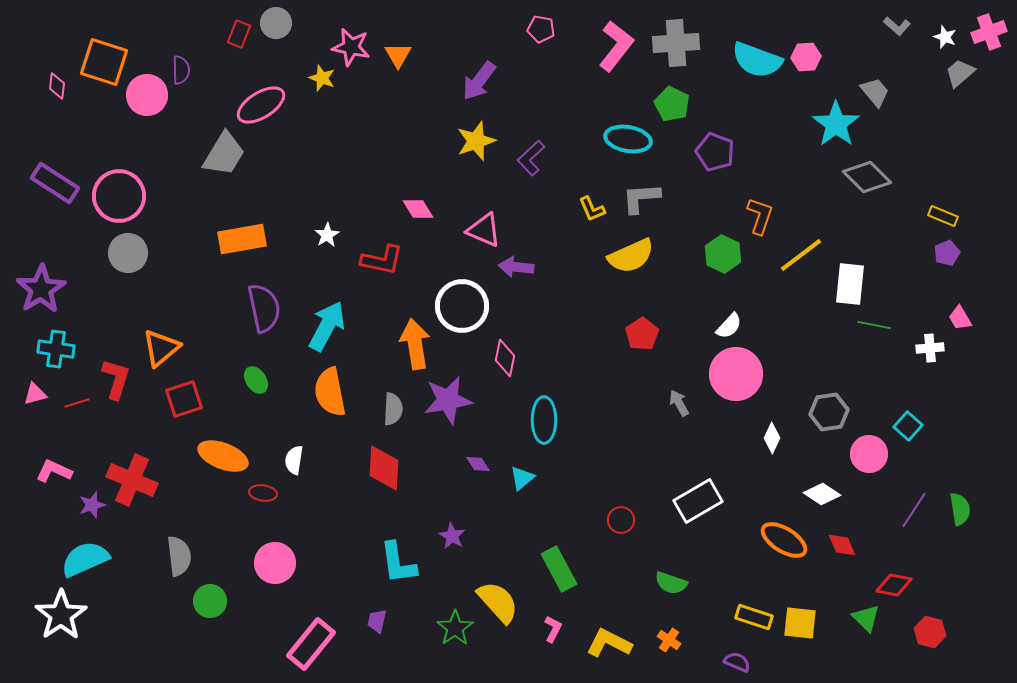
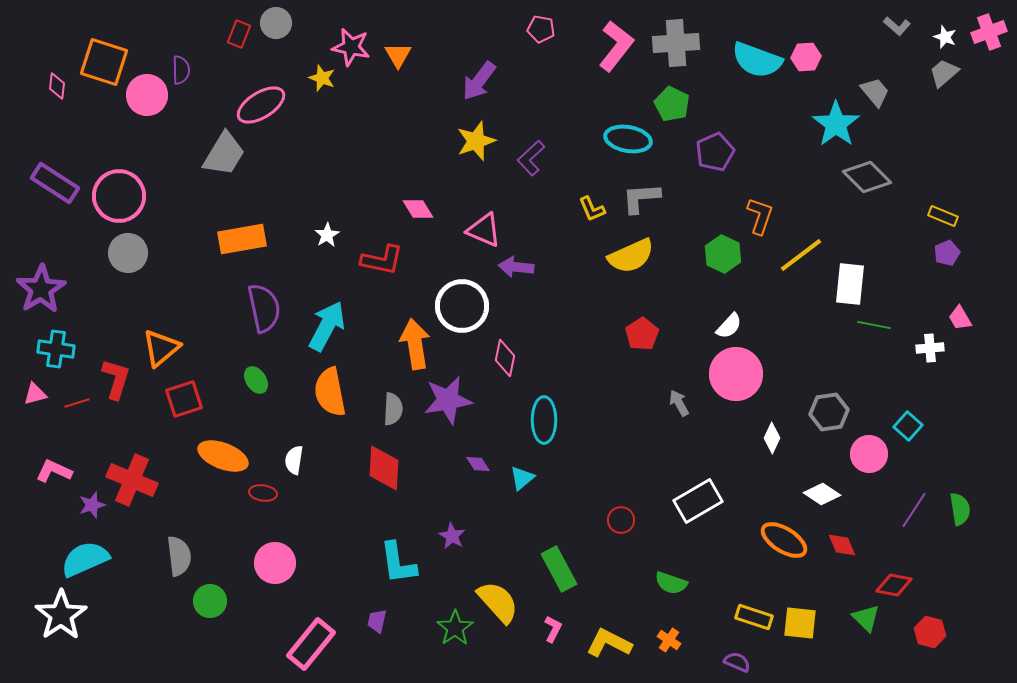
gray trapezoid at (960, 73): moved 16 px left
purple pentagon at (715, 152): rotated 27 degrees clockwise
